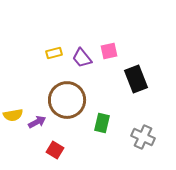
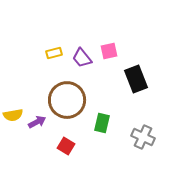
red square: moved 11 px right, 4 px up
